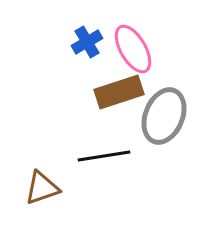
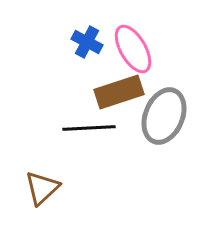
blue cross: rotated 32 degrees counterclockwise
black line: moved 15 px left, 28 px up; rotated 6 degrees clockwise
brown triangle: rotated 24 degrees counterclockwise
